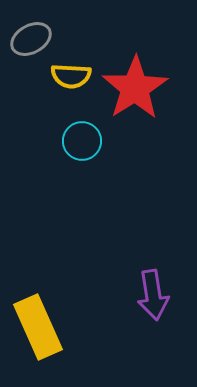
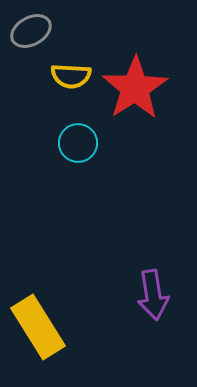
gray ellipse: moved 8 px up
cyan circle: moved 4 px left, 2 px down
yellow rectangle: rotated 8 degrees counterclockwise
